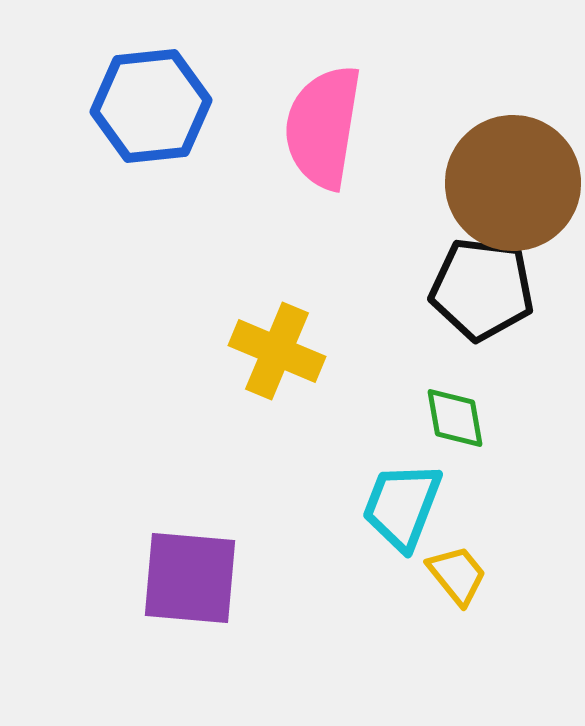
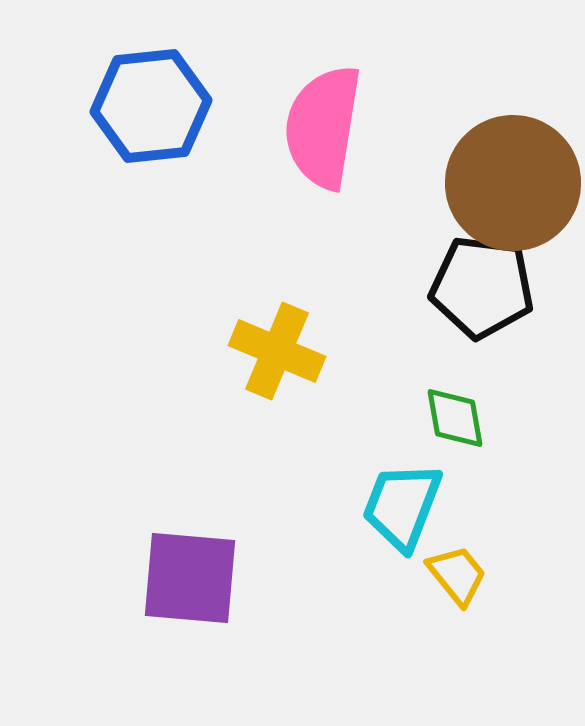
black pentagon: moved 2 px up
